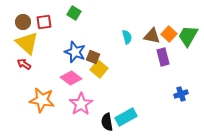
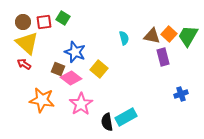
green square: moved 11 px left, 5 px down
cyan semicircle: moved 3 px left, 1 px down
brown square: moved 35 px left, 12 px down
